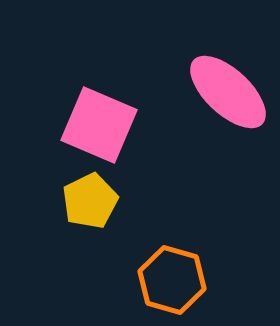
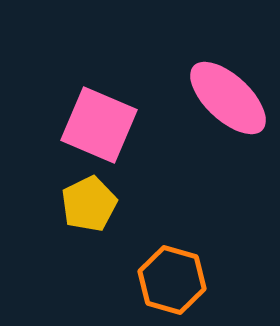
pink ellipse: moved 6 px down
yellow pentagon: moved 1 px left, 3 px down
